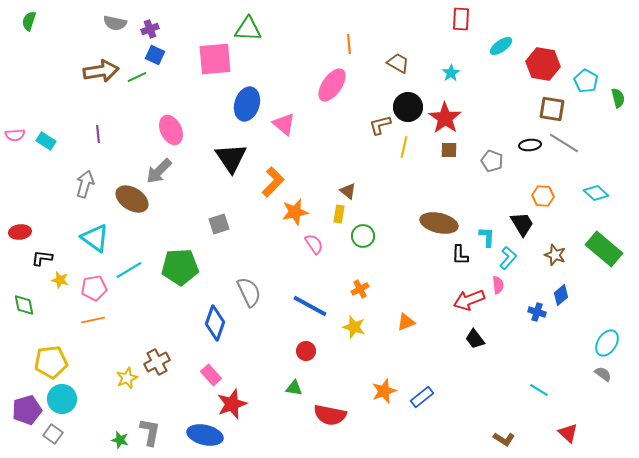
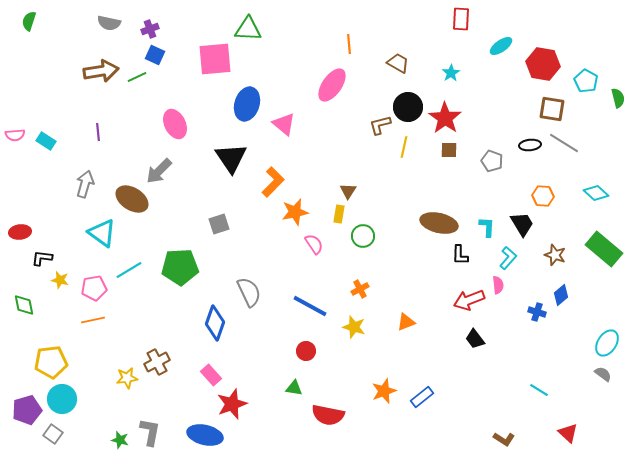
gray semicircle at (115, 23): moved 6 px left
pink ellipse at (171, 130): moved 4 px right, 6 px up
purple line at (98, 134): moved 2 px up
brown triangle at (348, 191): rotated 24 degrees clockwise
cyan L-shape at (487, 237): moved 10 px up
cyan triangle at (95, 238): moved 7 px right, 5 px up
yellow star at (127, 378): rotated 15 degrees clockwise
red semicircle at (330, 415): moved 2 px left
